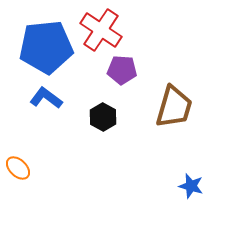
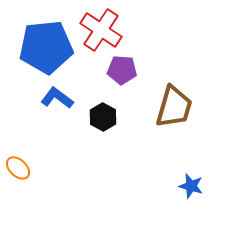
blue L-shape: moved 11 px right
